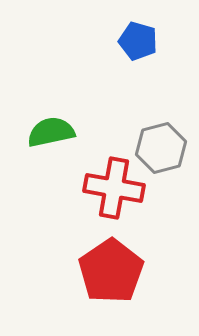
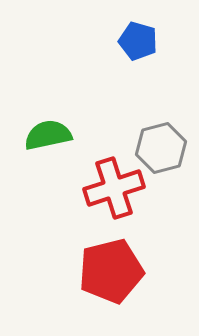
green semicircle: moved 3 px left, 3 px down
red cross: rotated 28 degrees counterclockwise
red pentagon: rotated 20 degrees clockwise
